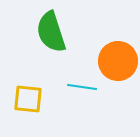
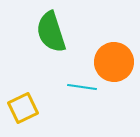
orange circle: moved 4 px left, 1 px down
yellow square: moved 5 px left, 9 px down; rotated 32 degrees counterclockwise
